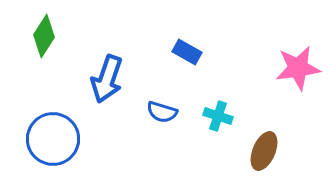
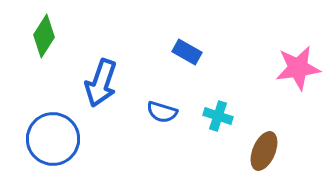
blue arrow: moved 6 px left, 4 px down
